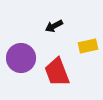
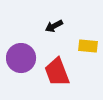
yellow rectangle: rotated 18 degrees clockwise
